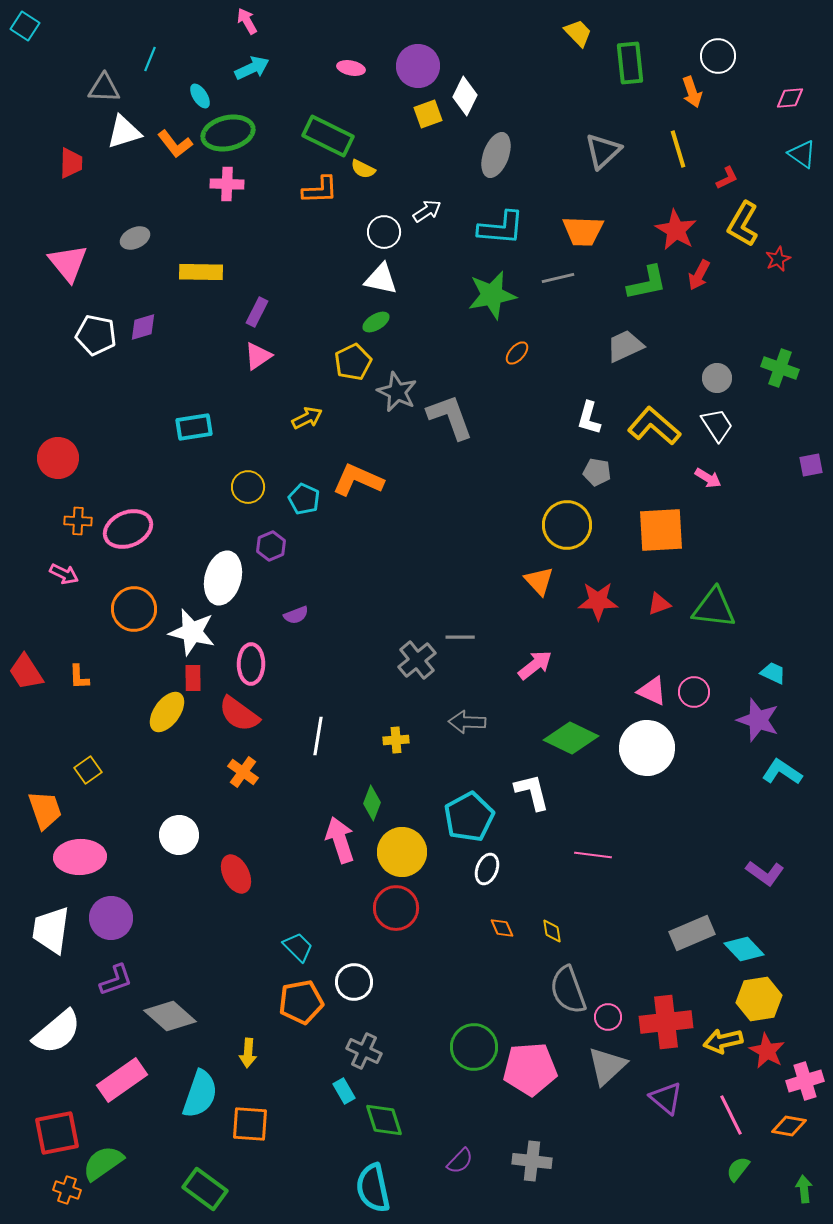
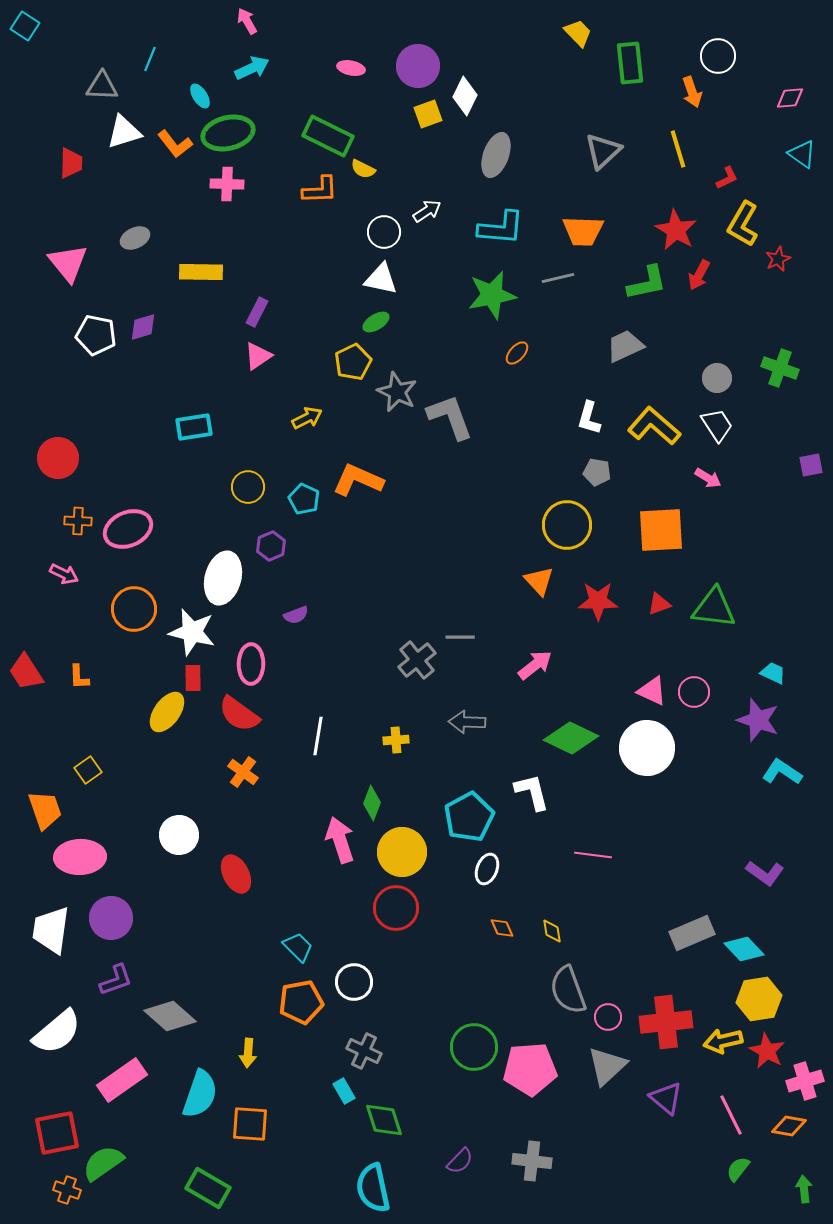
gray triangle at (104, 88): moved 2 px left, 2 px up
green rectangle at (205, 1189): moved 3 px right, 1 px up; rotated 6 degrees counterclockwise
